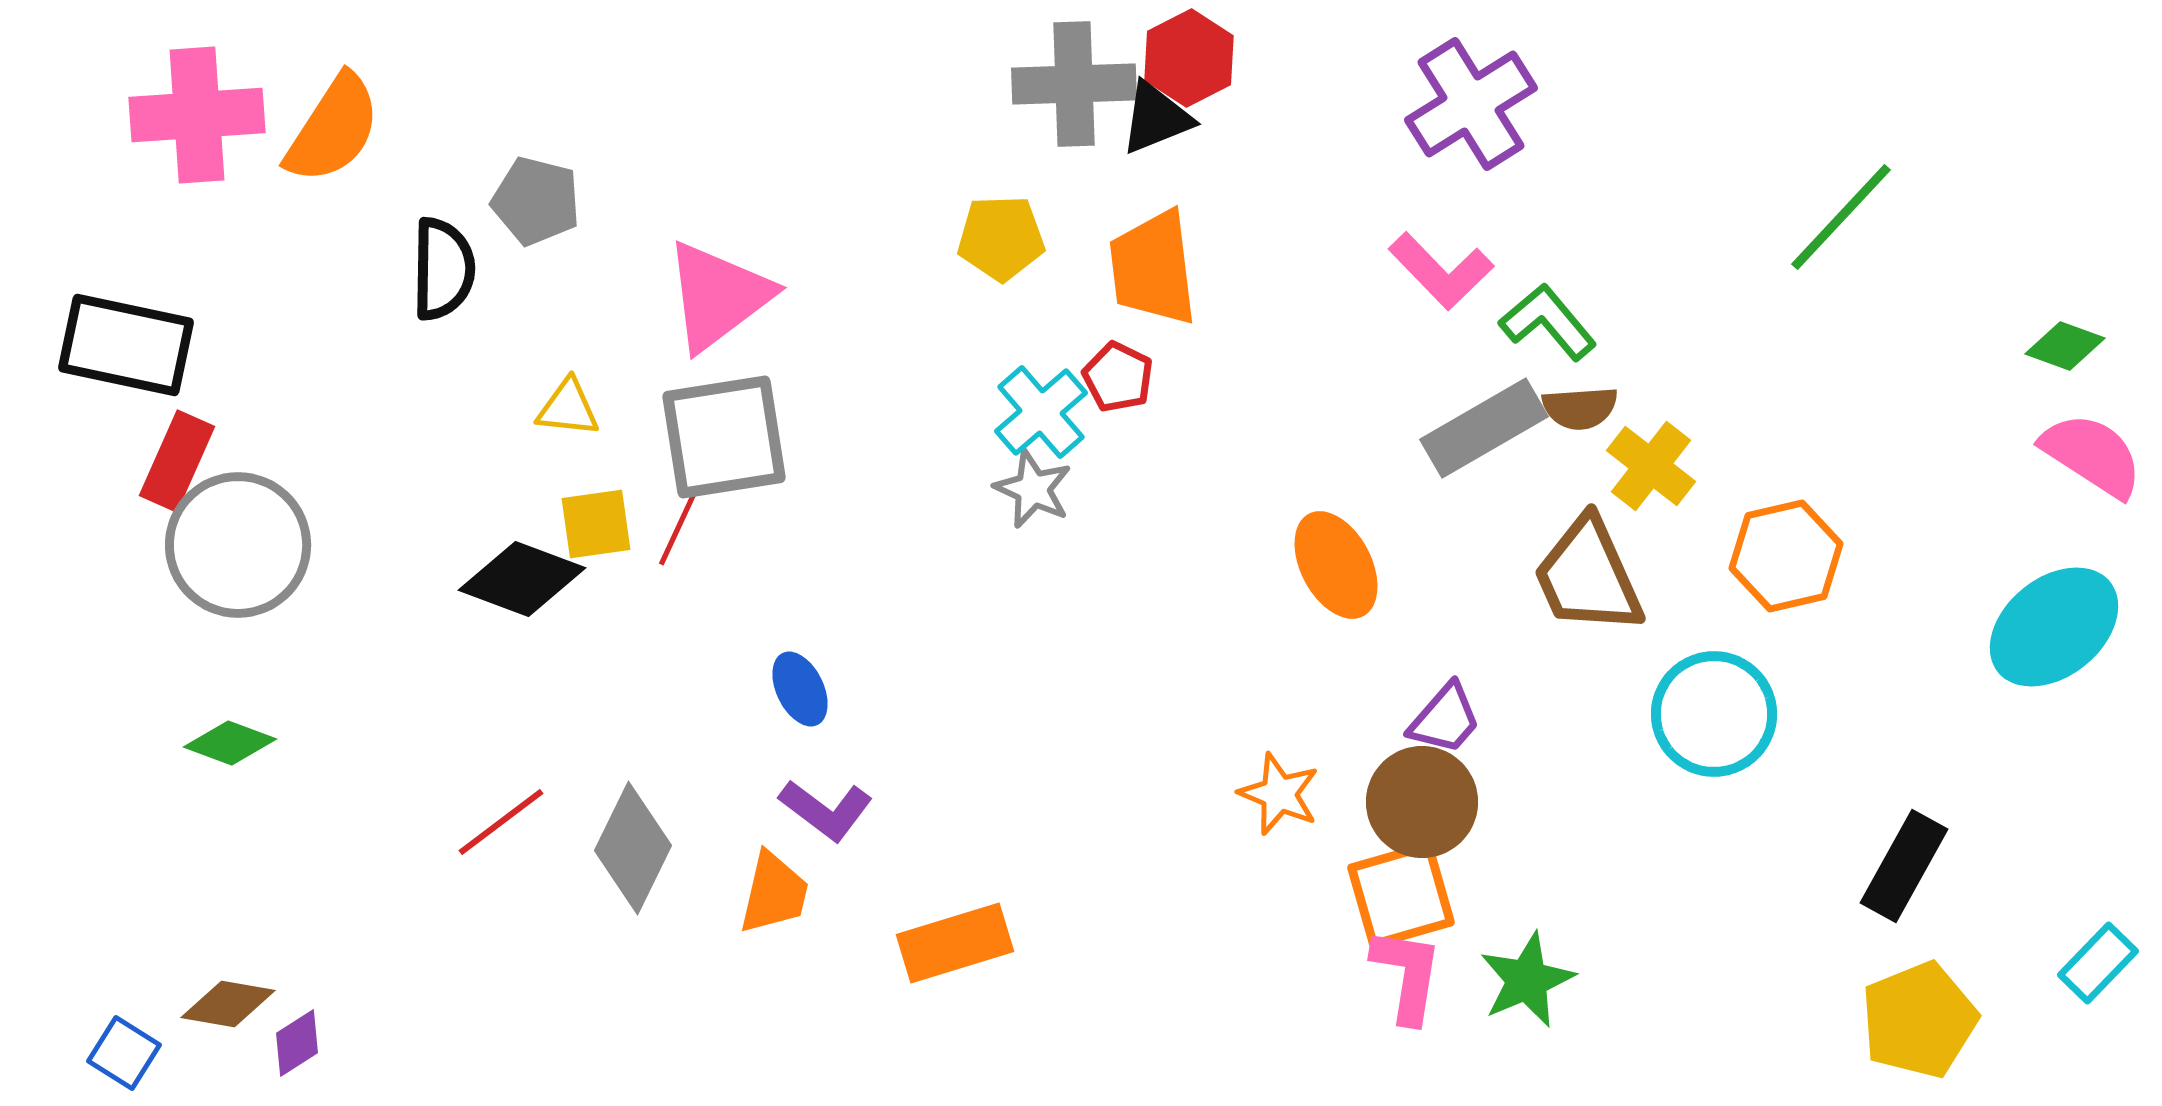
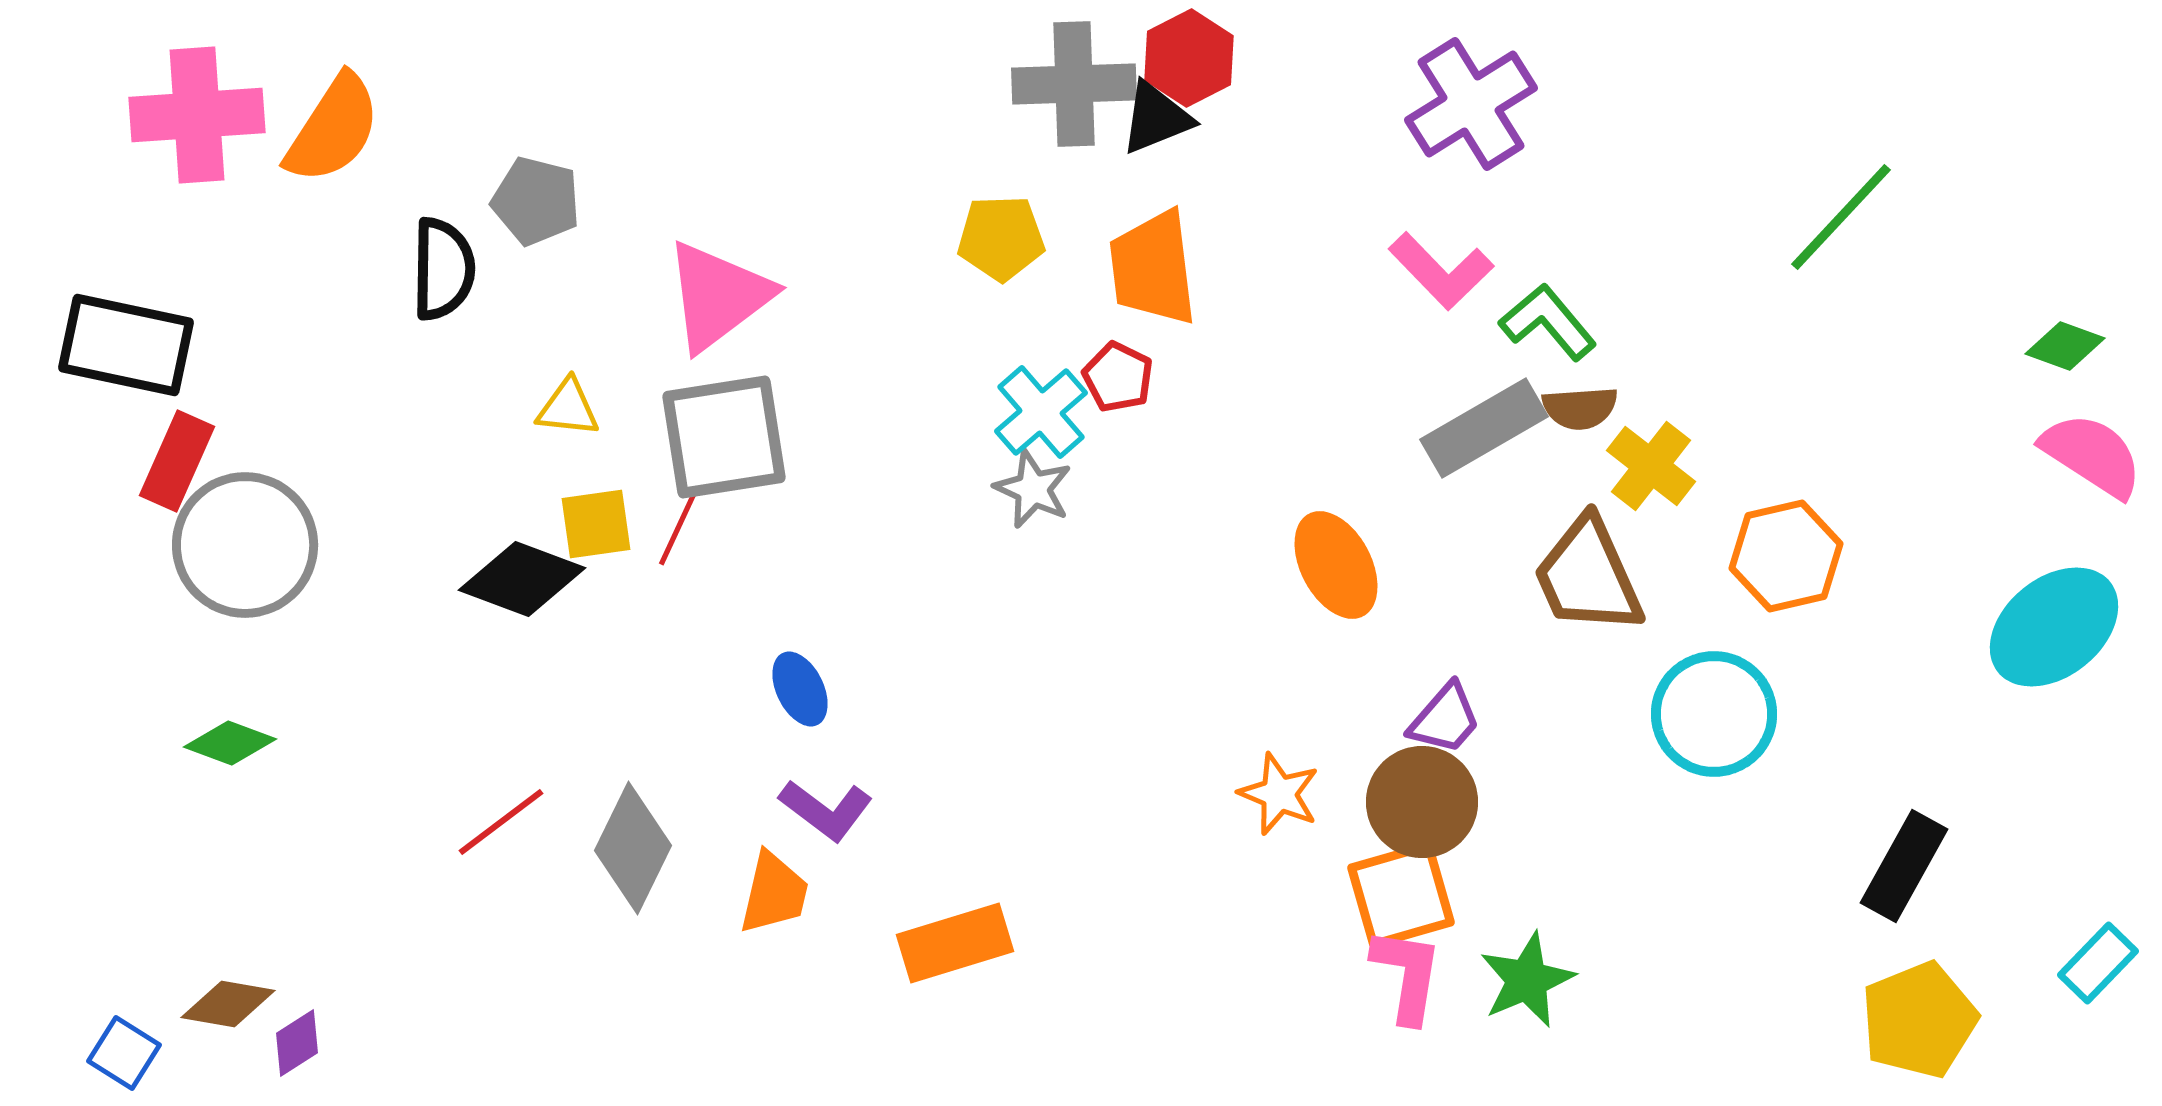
gray circle at (238, 545): moved 7 px right
